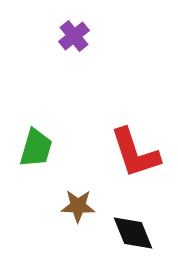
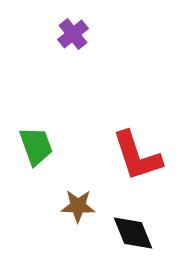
purple cross: moved 1 px left, 2 px up
green trapezoid: moved 2 px up; rotated 36 degrees counterclockwise
red L-shape: moved 2 px right, 3 px down
